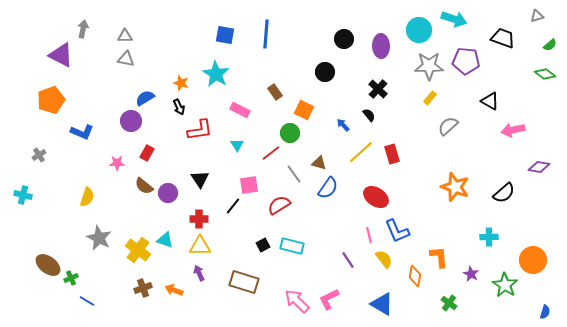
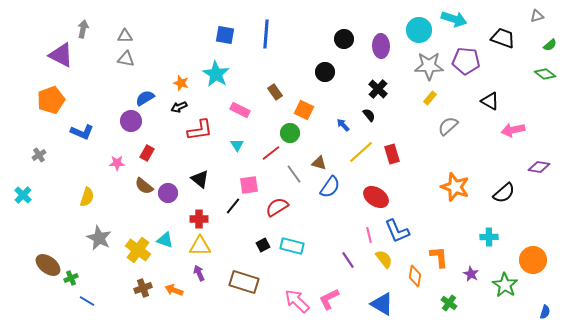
black arrow at (179, 107): rotated 91 degrees clockwise
black triangle at (200, 179): rotated 18 degrees counterclockwise
blue semicircle at (328, 188): moved 2 px right, 1 px up
cyan cross at (23, 195): rotated 30 degrees clockwise
red semicircle at (279, 205): moved 2 px left, 2 px down
